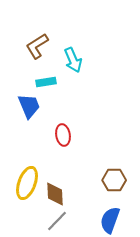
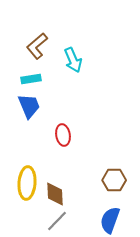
brown L-shape: rotated 8 degrees counterclockwise
cyan rectangle: moved 15 px left, 3 px up
yellow ellipse: rotated 16 degrees counterclockwise
